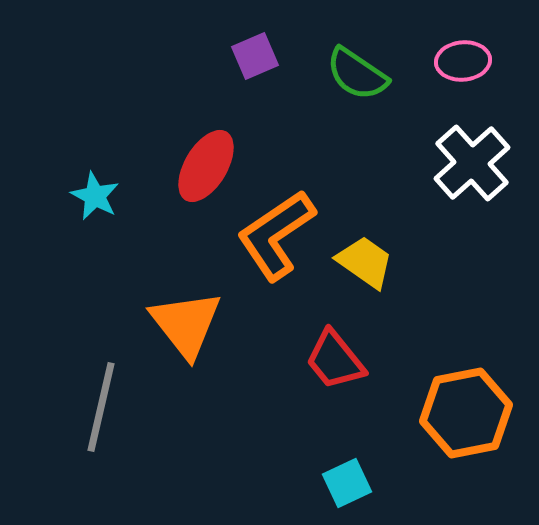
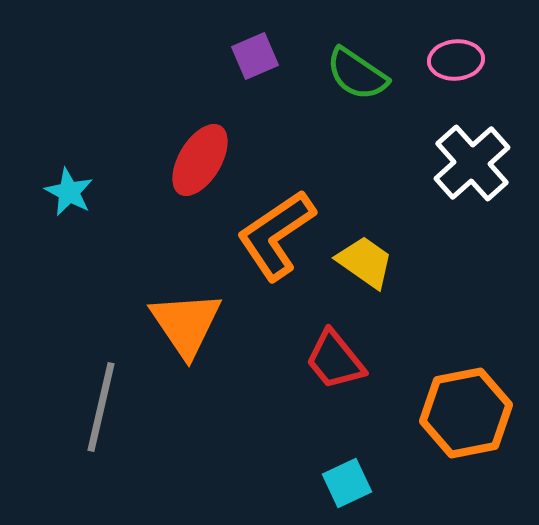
pink ellipse: moved 7 px left, 1 px up
red ellipse: moved 6 px left, 6 px up
cyan star: moved 26 px left, 4 px up
orange triangle: rotated 4 degrees clockwise
